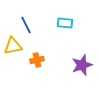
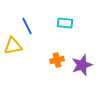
blue line: moved 1 px right, 1 px down
orange cross: moved 20 px right
